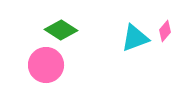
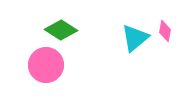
pink diamond: rotated 30 degrees counterclockwise
cyan triangle: rotated 20 degrees counterclockwise
